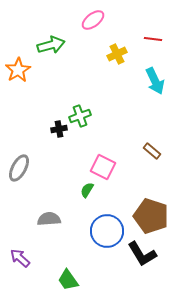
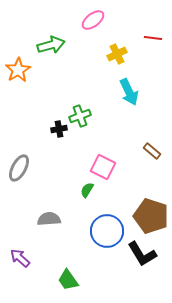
red line: moved 1 px up
cyan arrow: moved 26 px left, 11 px down
